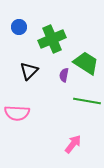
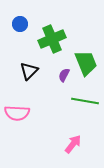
blue circle: moved 1 px right, 3 px up
green trapezoid: rotated 36 degrees clockwise
purple semicircle: rotated 16 degrees clockwise
green line: moved 2 px left
